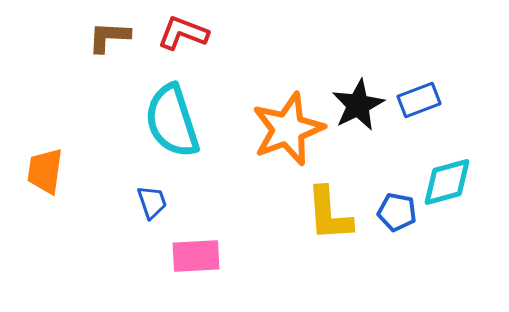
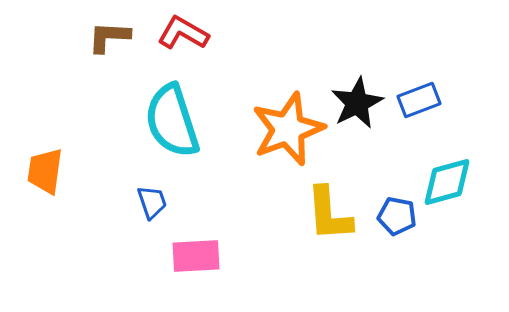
red L-shape: rotated 9 degrees clockwise
black star: moved 1 px left, 2 px up
blue pentagon: moved 4 px down
